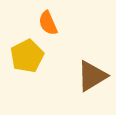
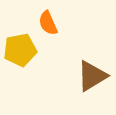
yellow pentagon: moved 7 px left, 6 px up; rotated 16 degrees clockwise
